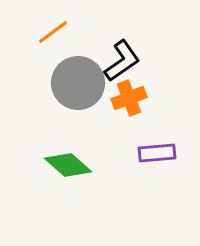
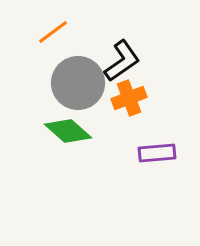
green diamond: moved 34 px up
